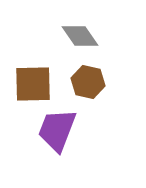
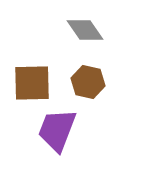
gray diamond: moved 5 px right, 6 px up
brown square: moved 1 px left, 1 px up
